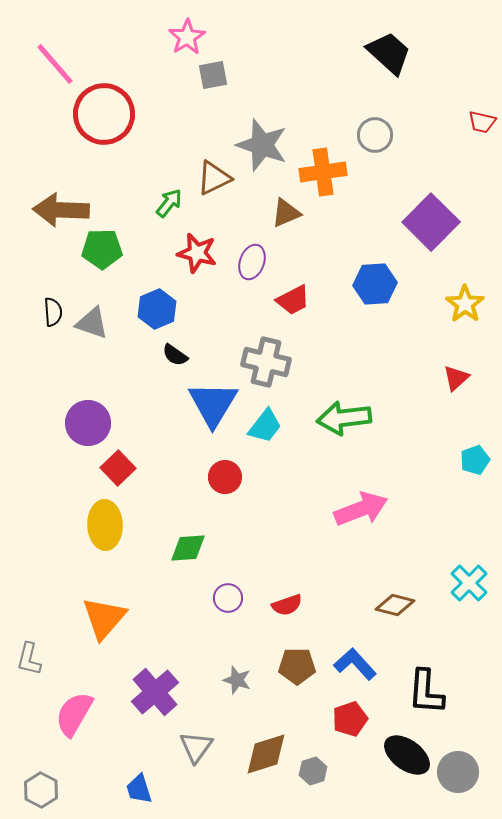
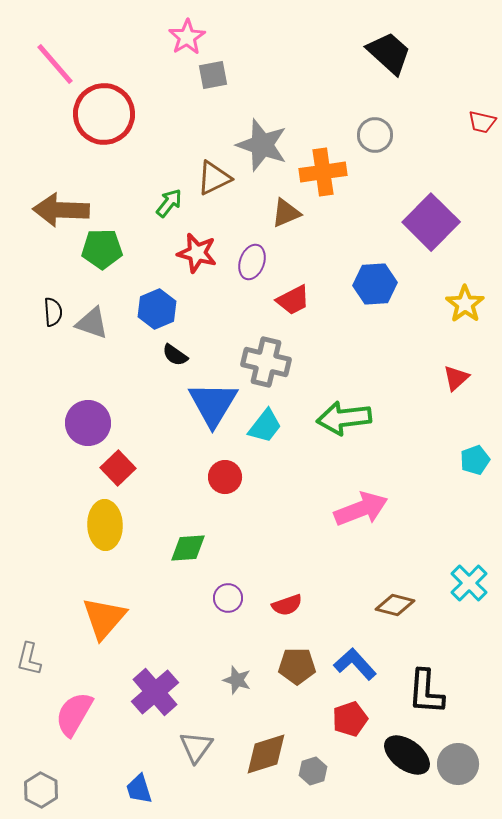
gray circle at (458, 772): moved 8 px up
